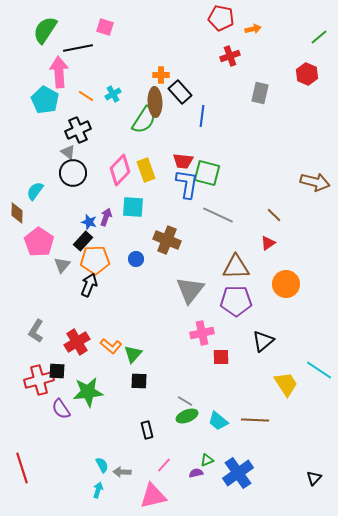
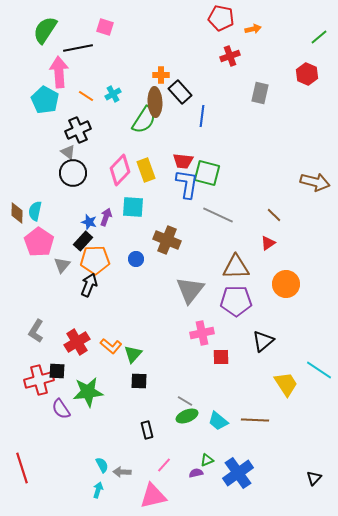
cyan semicircle at (35, 191): moved 20 px down; rotated 24 degrees counterclockwise
